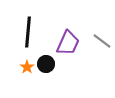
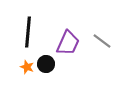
orange star: rotated 16 degrees counterclockwise
